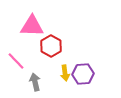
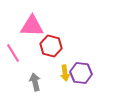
red hexagon: rotated 15 degrees counterclockwise
pink line: moved 3 px left, 8 px up; rotated 12 degrees clockwise
purple hexagon: moved 2 px left, 1 px up; rotated 10 degrees clockwise
